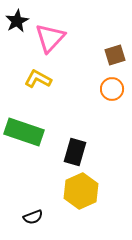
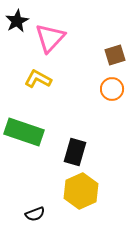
black semicircle: moved 2 px right, 3 px up
